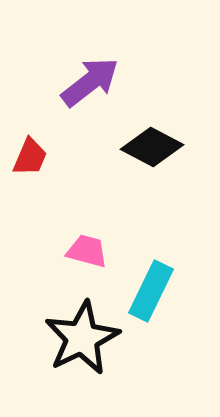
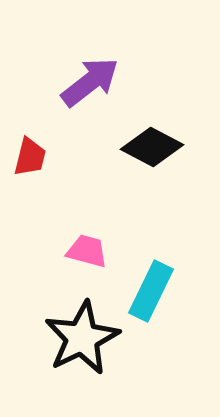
red trapezoid: rotated 9 degrees counterclockwise
